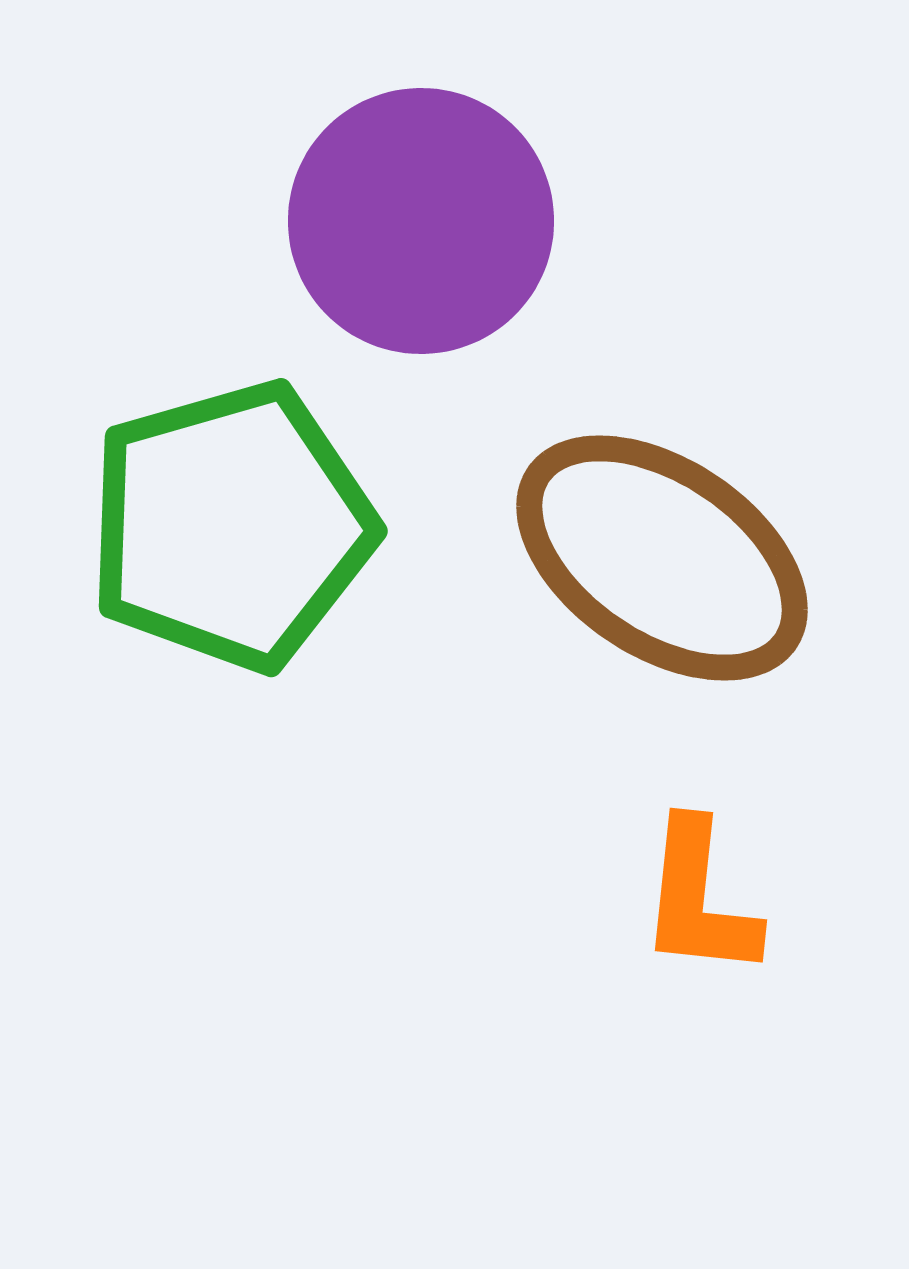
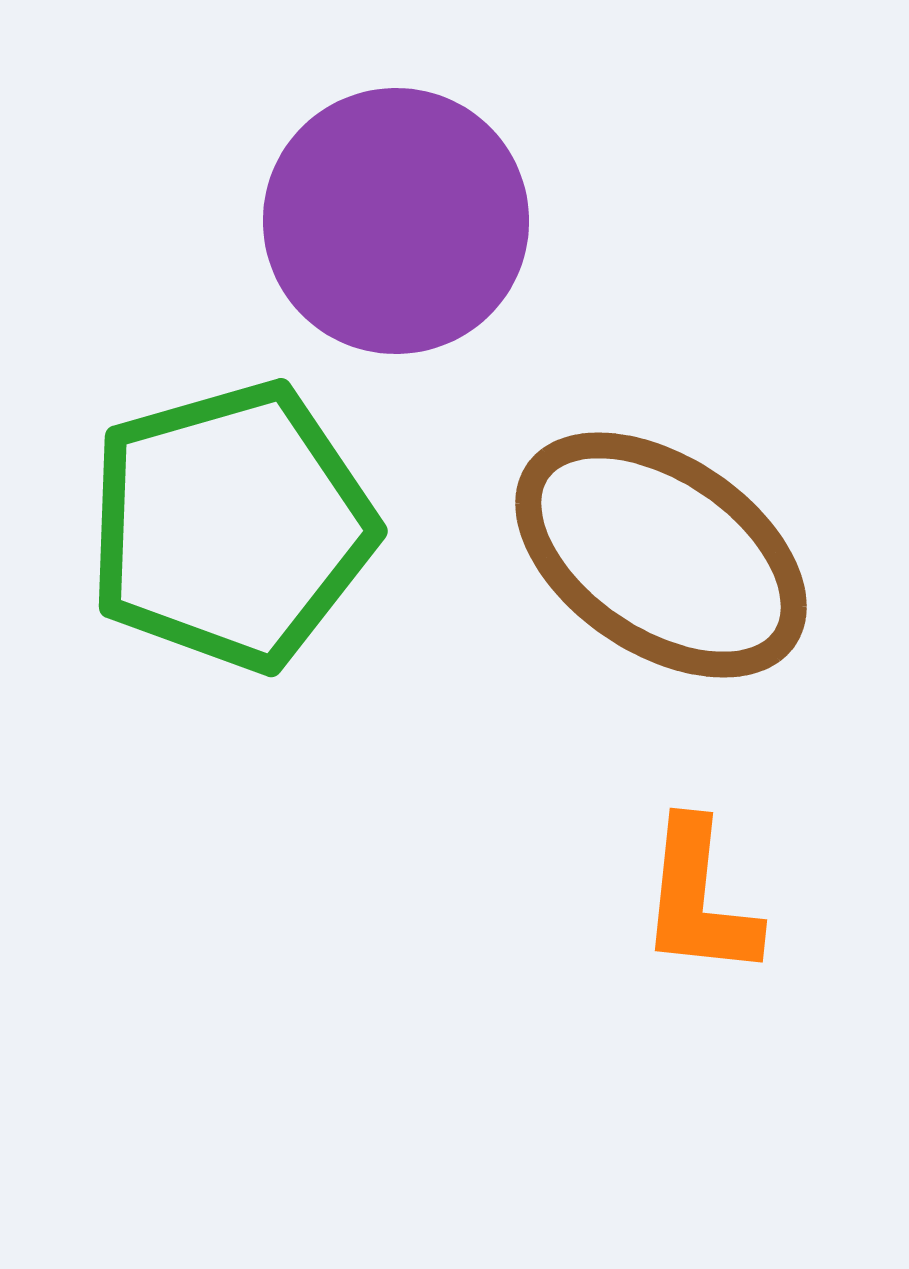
purple circle: moved 25 px left
brown ellipse: moved 1 px left, 3 px up
